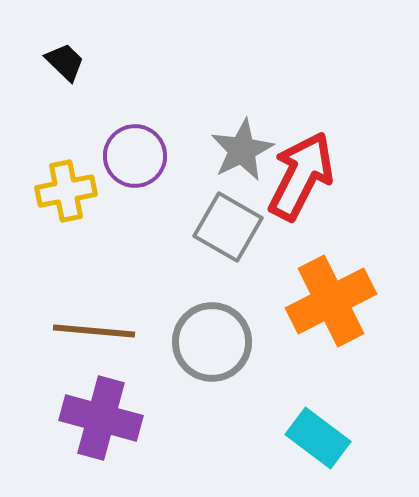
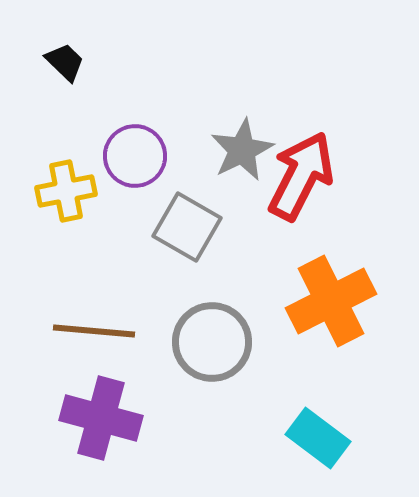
gray square: moved 41 px left
